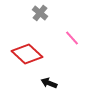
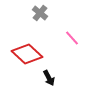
black arrow: moved 5 px up; rotated 140 degrees counterclockwise
